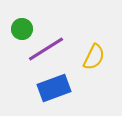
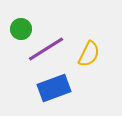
green circle: moved 1 px left
yellow semicircle: moved 5 px left, 3 px up
